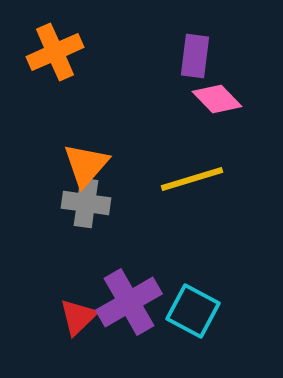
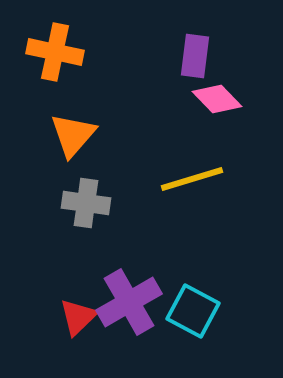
orange cross: rotated 36 degrees clockwise
orange triangle: moved 13 px left, 30 px up
